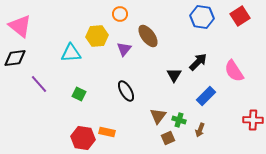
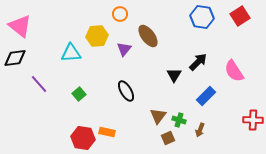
green square: rotated 24 degrees clockwise
